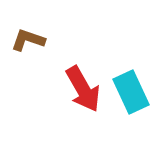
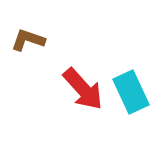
red arrow: rotated 12 degrees counterclockwise
